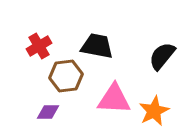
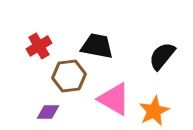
brown hexagon: moved 3 px right
pink triangle: rotated 27 degrees clockwise
